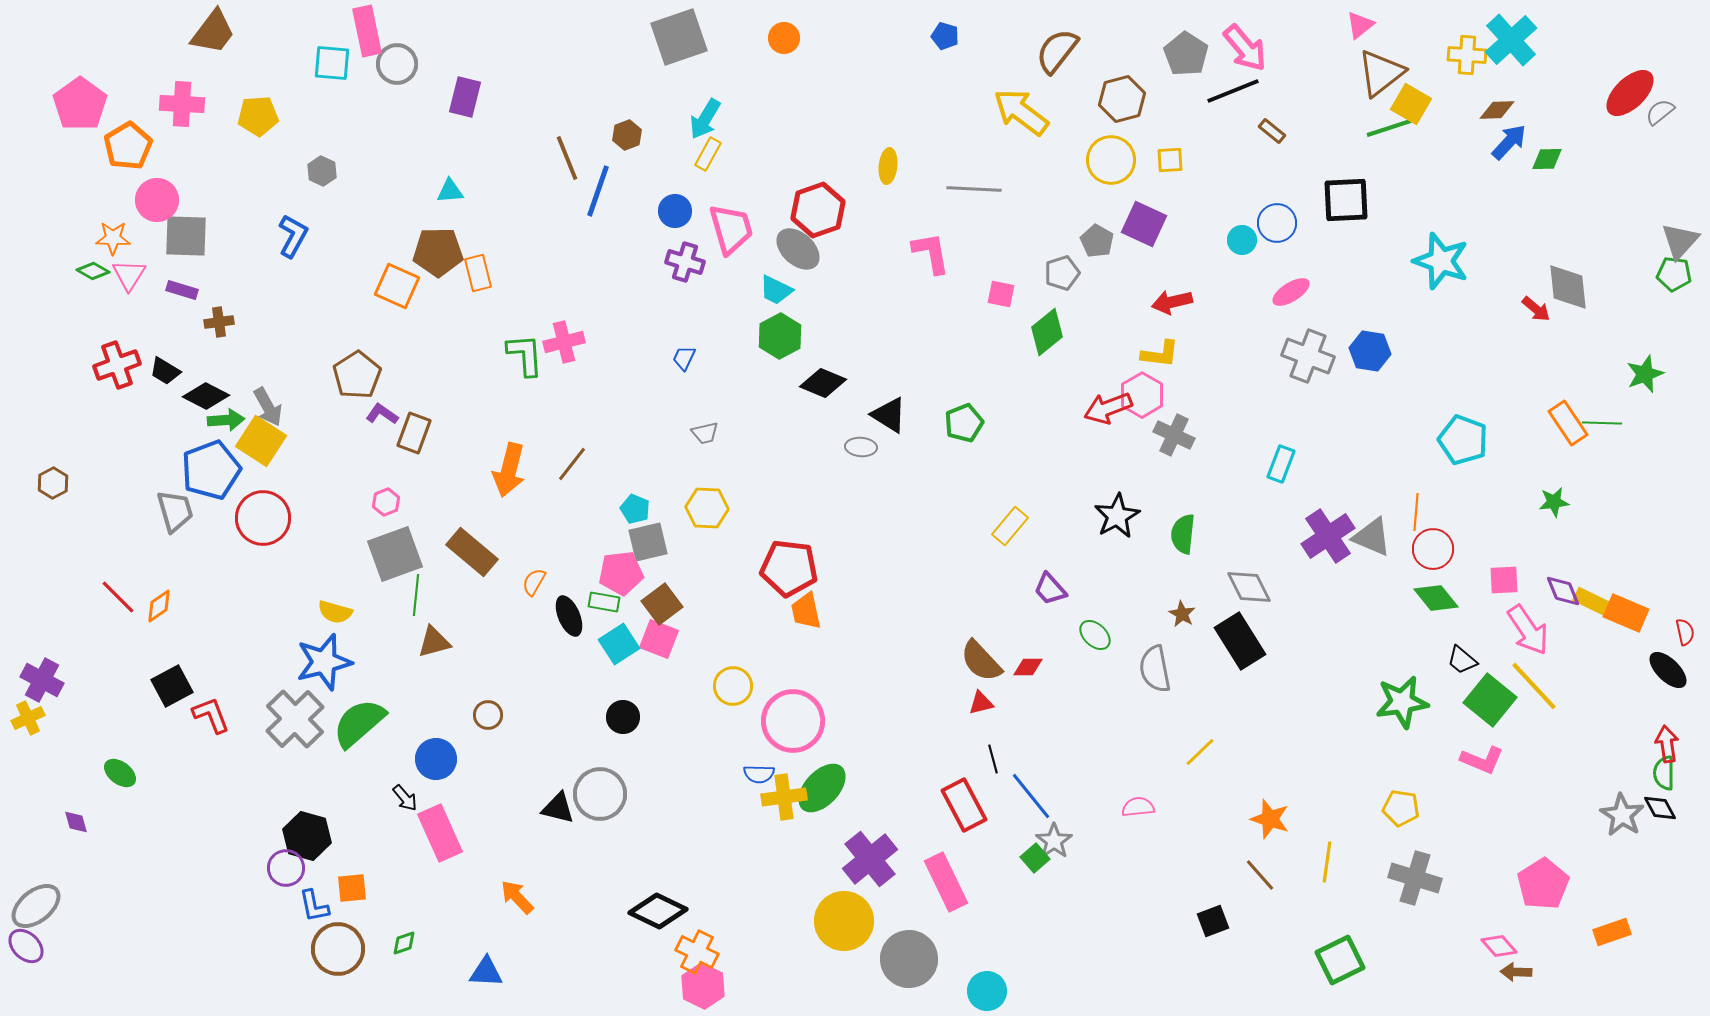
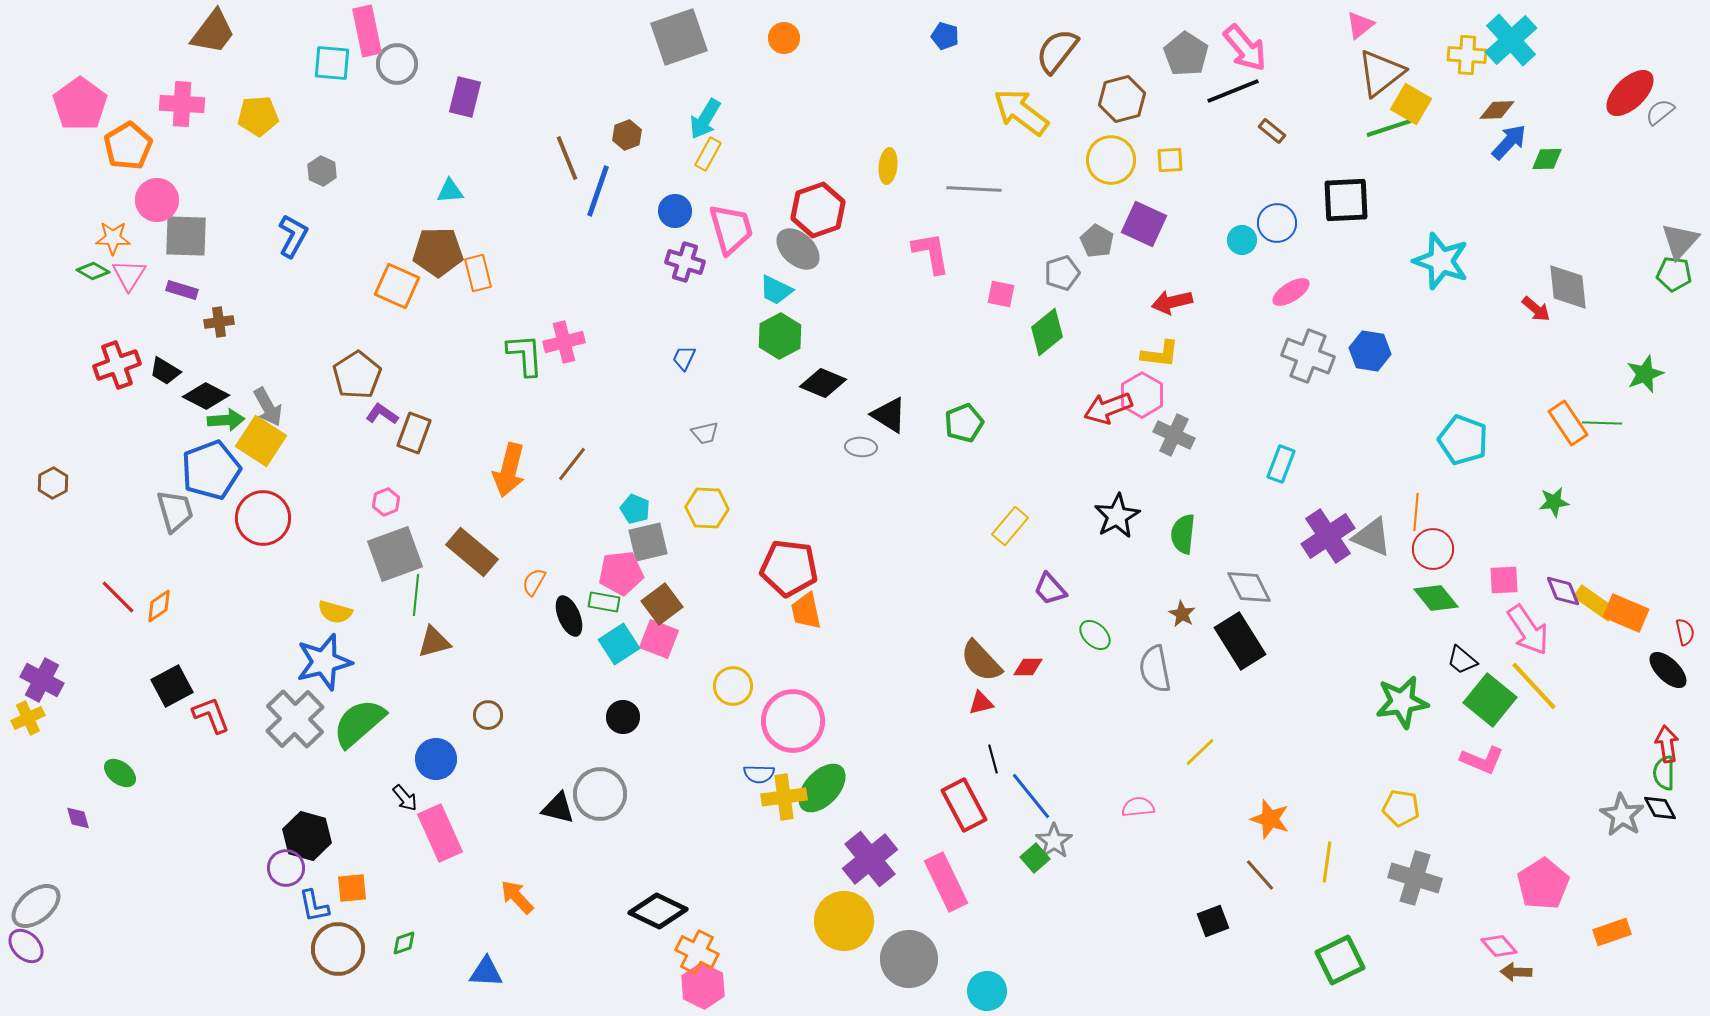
yellow rectangle at (1595, 603): rotated 9 degrees clockwise
purple diamond at (76, 822): moved 2 px right, 4 px up
